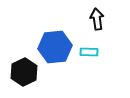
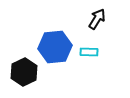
black arrow: rotated 40 degrees clockwise
